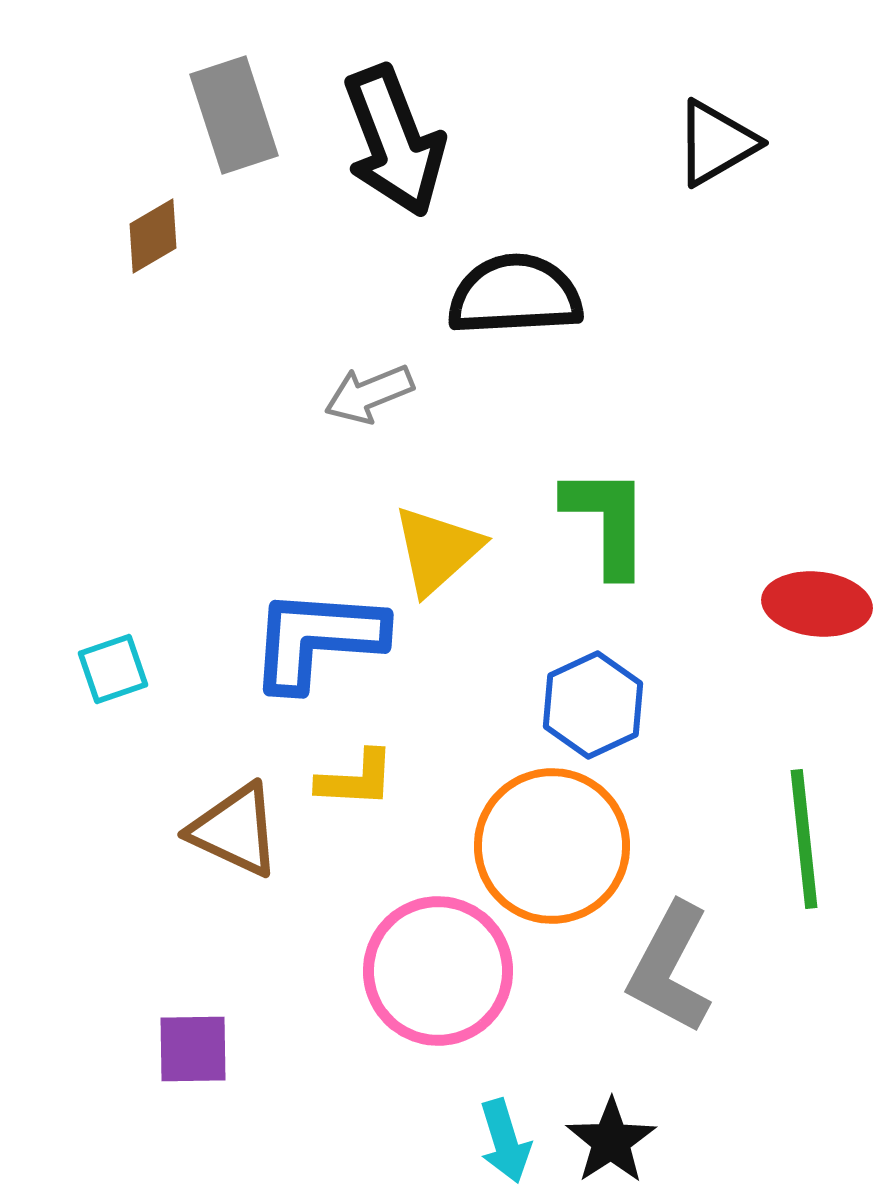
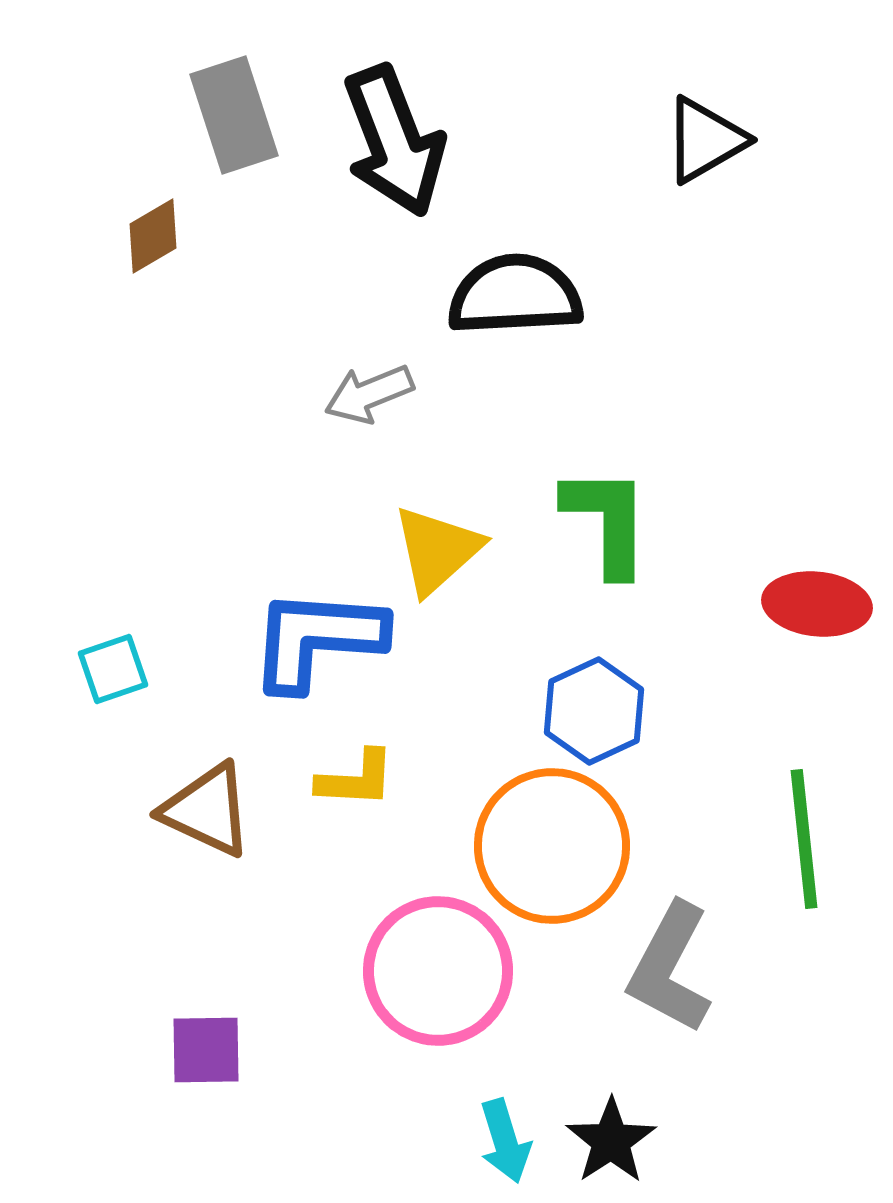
black triangle: moved 11 px left, 3 px up
blue hexagon: moved 1 px right, 6 px down
brown triangle: moved 28 px left, 20 px up
purple square: moved 13 px right, 1 px down
